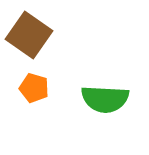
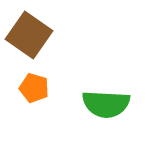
green semicircle: moved 1 px right, 5 px down
